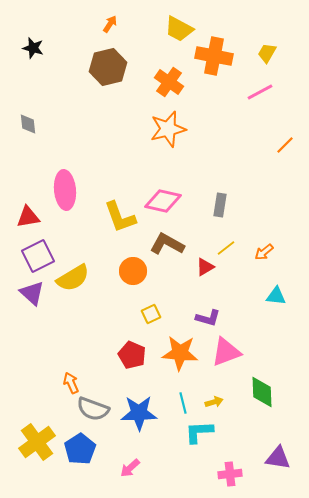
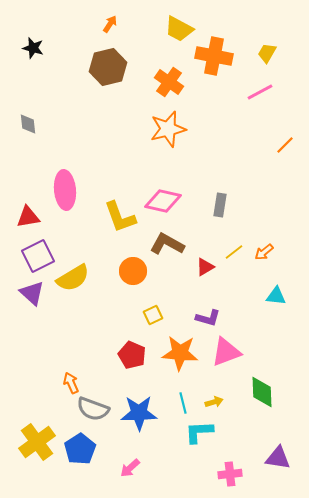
yellow line at (226, 248): moved 8 px right, 4 px down
yellow square at (151, 314): moved 2 px right, 1 px down
